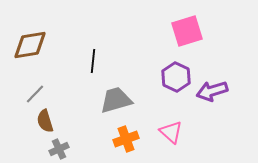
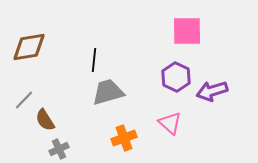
pink square: rotated 16 degrees clockwise
brown diamond: moved 1 px left, 2 px down
black line: moved 1 px right, 1 px up
gray line: moved 11 px left, 6 px down
gray trapezoid: moved 8 px left, 8 px up
brown semicircle: moved 1 px up; rotated 15 degrees counterclockwise
pink triangle: moved 1 px left, 9 px up
orange cross: moved 2 px left, 1 px up
